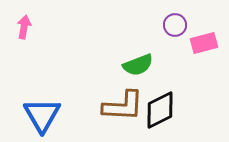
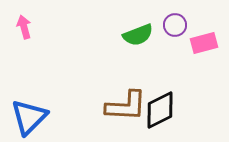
pink arrow: rotated 25 degrees counterclockwise
green semicircle: moved 30 px up
brown L-shape: moved 3 px right
blue triangle: moved 13 px left, 2 px down; rotated 15 degrees clockwise
